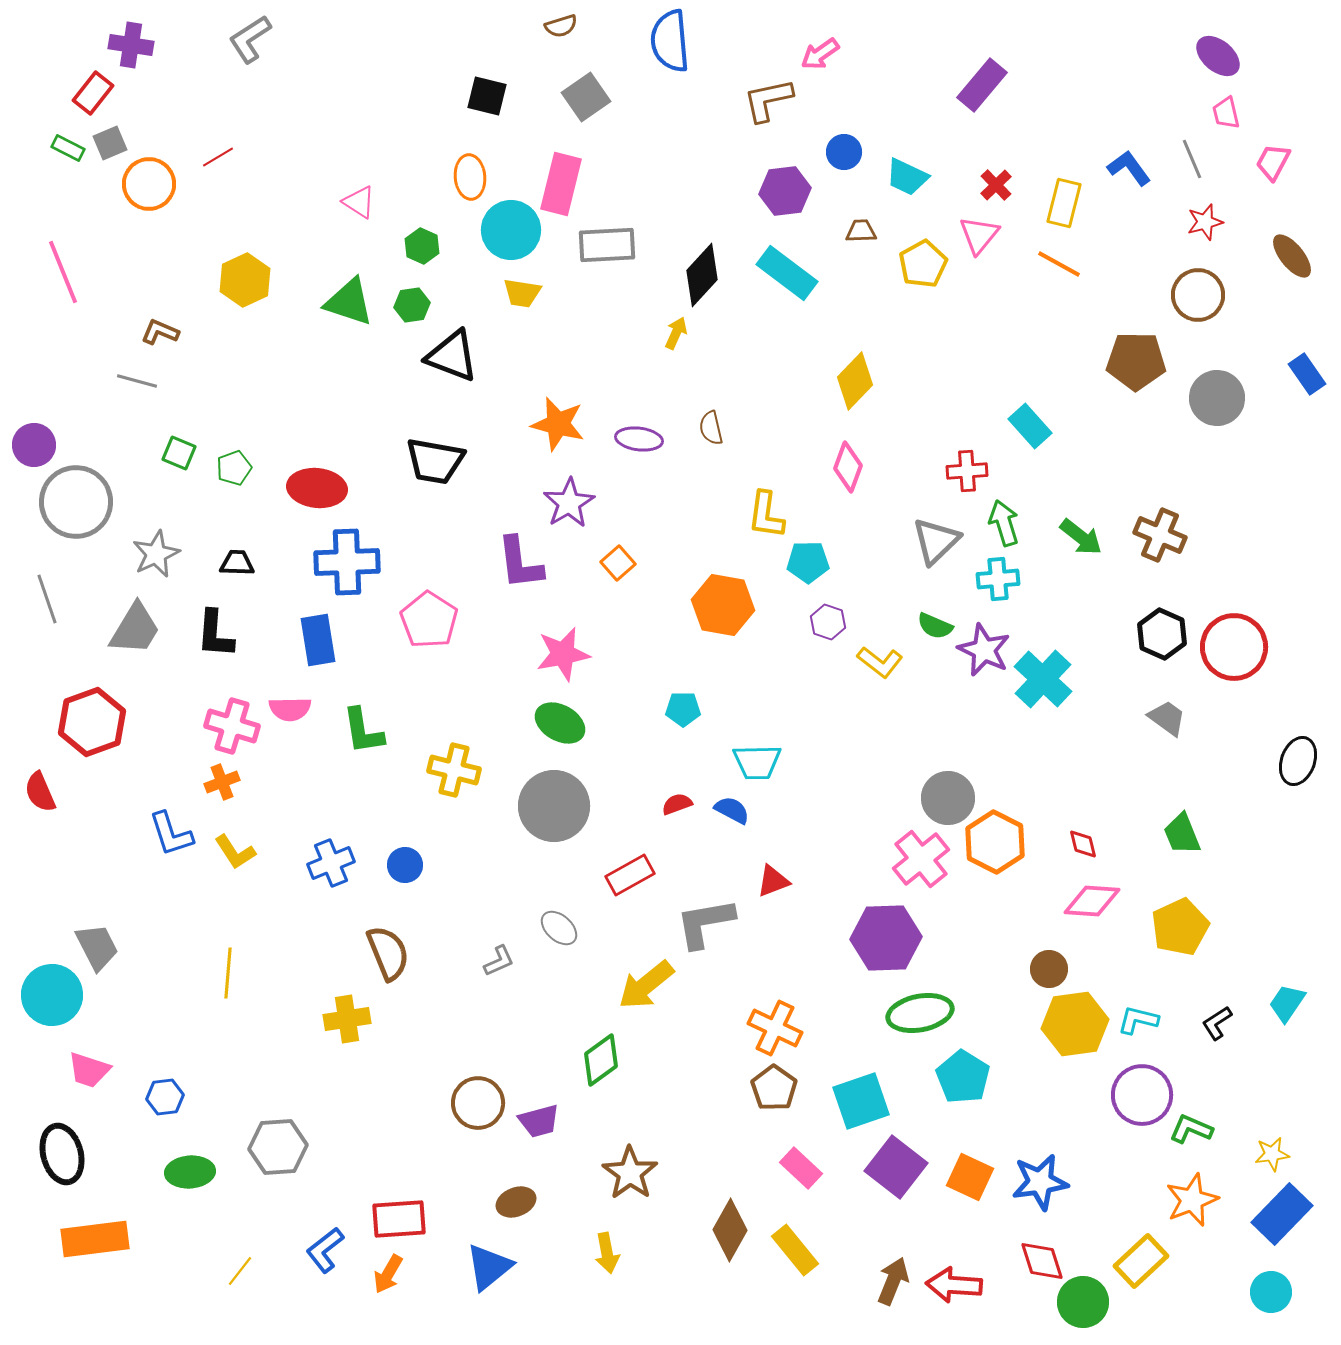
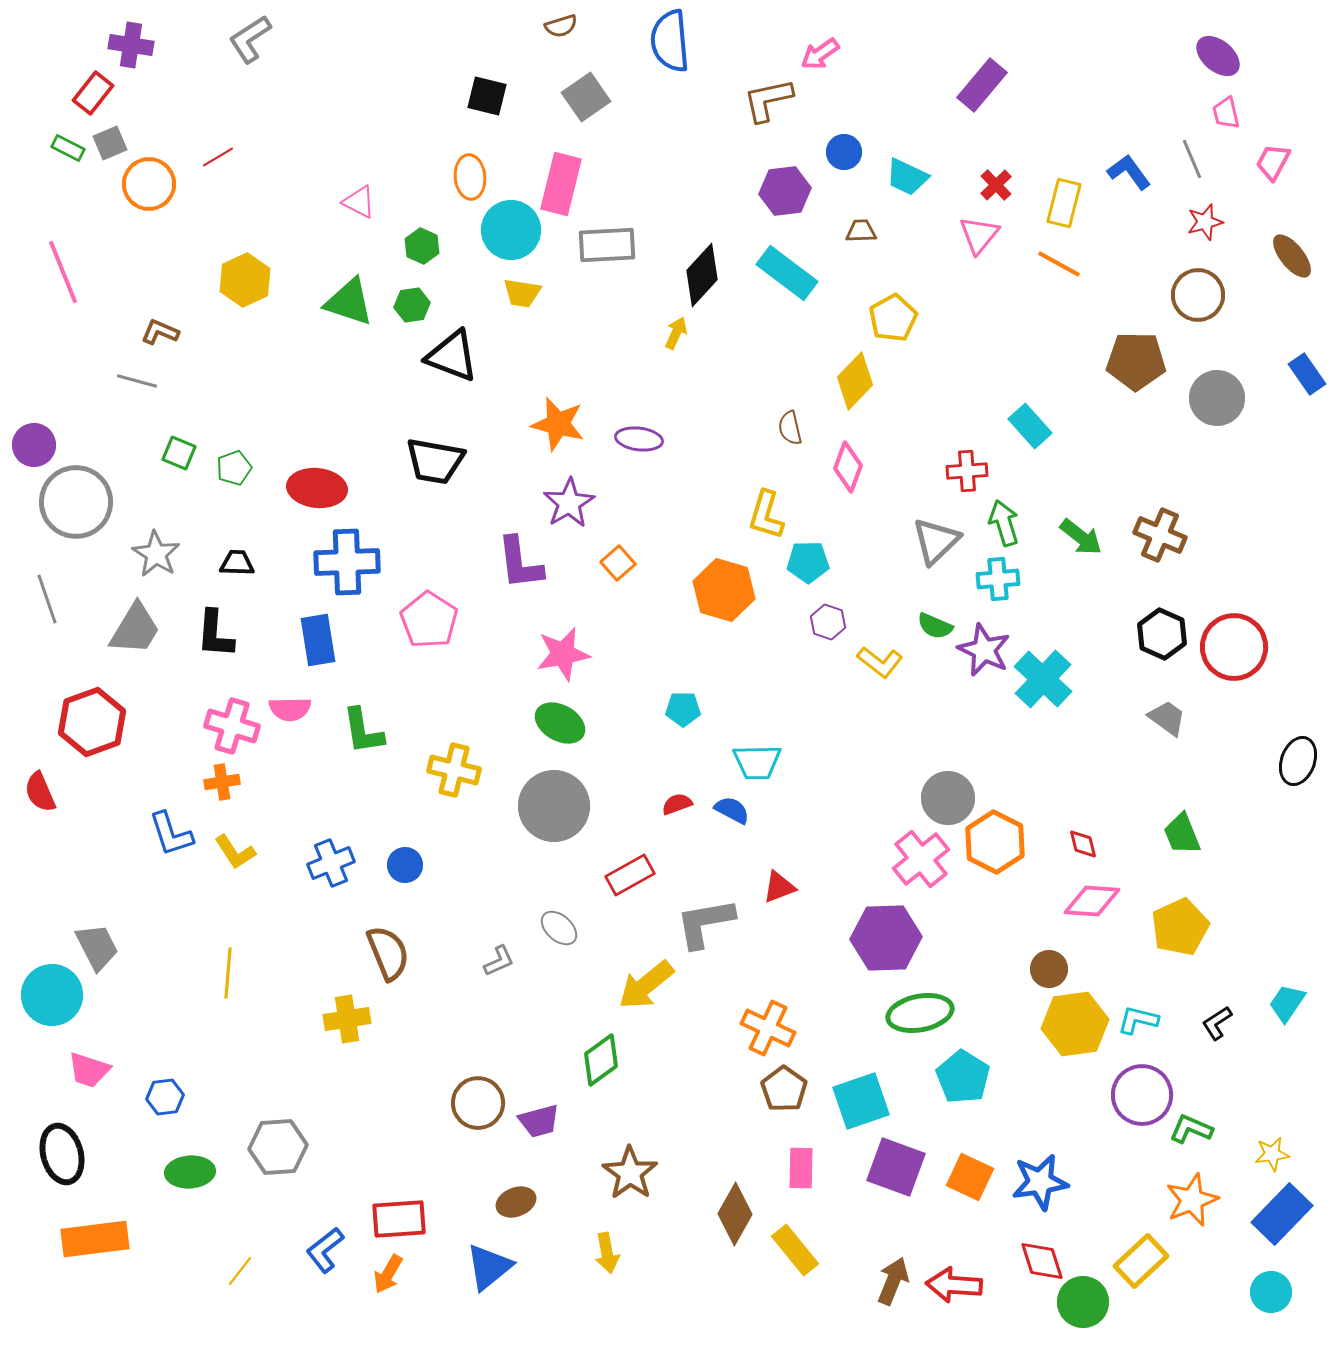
blue L-shape at (1129, 168): moved 4 px down
pink triangle at (359, 202): rotated 6 degrees counterclockwise
yellow pentagon at (923, 264): moved 30 px left, 54 px down
brown semicircle at (711, 428): moved 79 px right
yellow L-shape at (766, 515): rotated 9 degrees clockwise
gray star at (156, 554): rotated 15 degrees counterclockwise
orange hexagon at (723, 605): moved 1 px right, 15 px up; rotated 6 degrees clockwise
orange cross at (222, 782): rotated 12 degrees clockwise
red triangle at (773, 881): moved 6 px right, 6 px down
orange cross at (775, 1028): moved 7 px left
brown pentagon at (774, 1088): moved 10 px right, 1 px down
purple square at (896, 1167): rotated 18 degrees counterclockwise
pink rectangle at (801, 1168): rotated 48 degrees clockwise
brown diamond at (730, 1230): moved 5 px right, 16 px up
